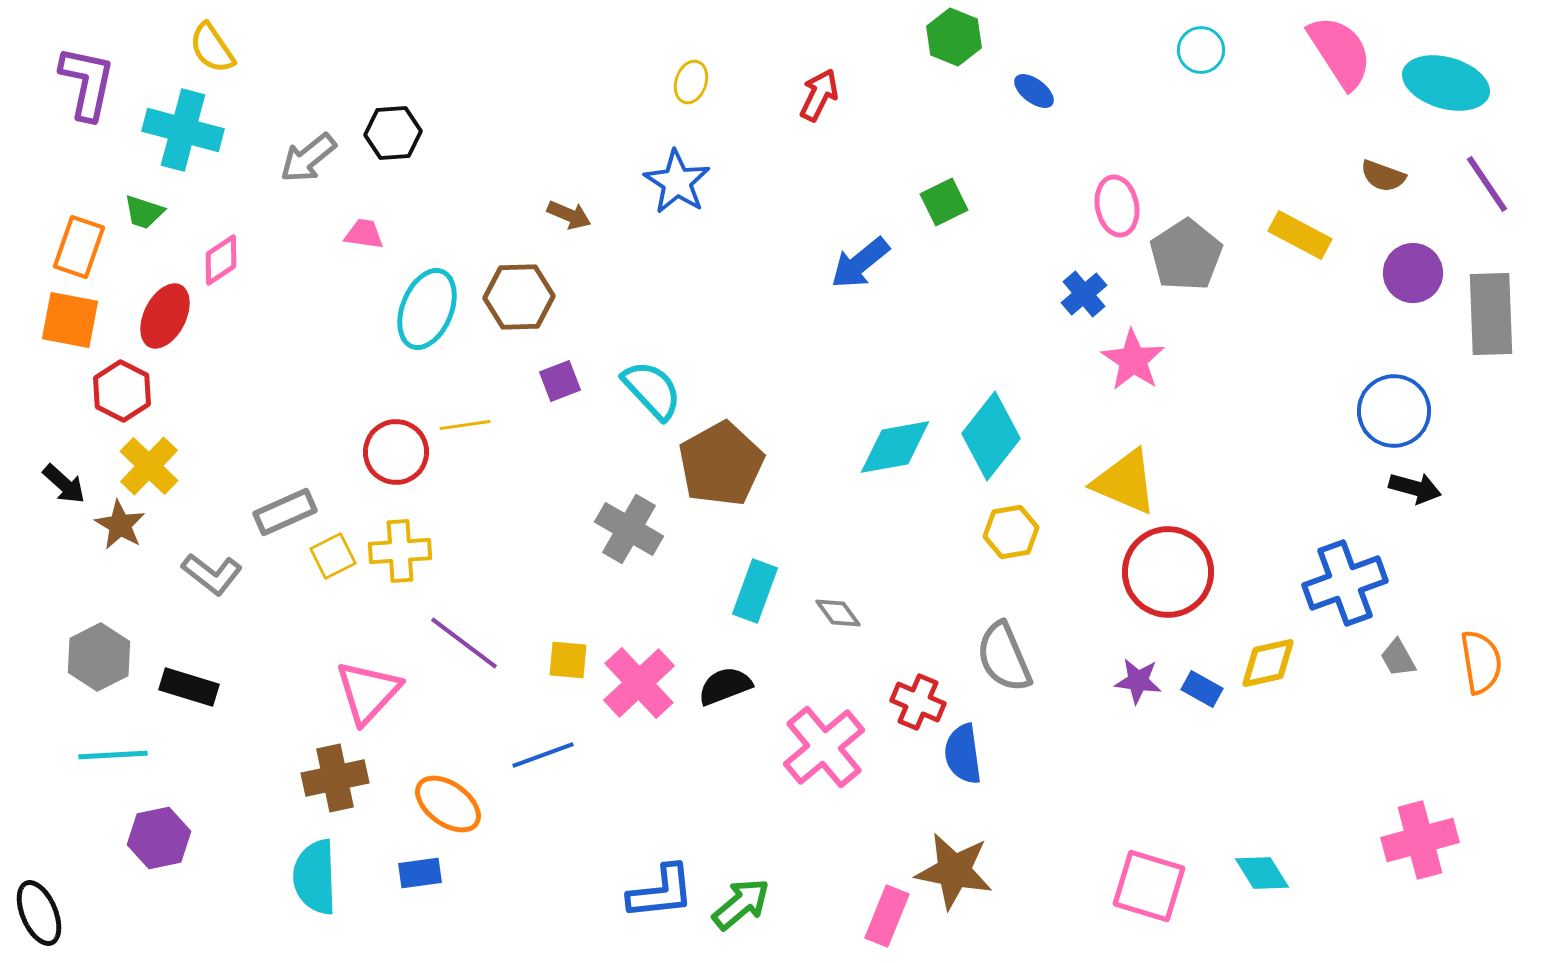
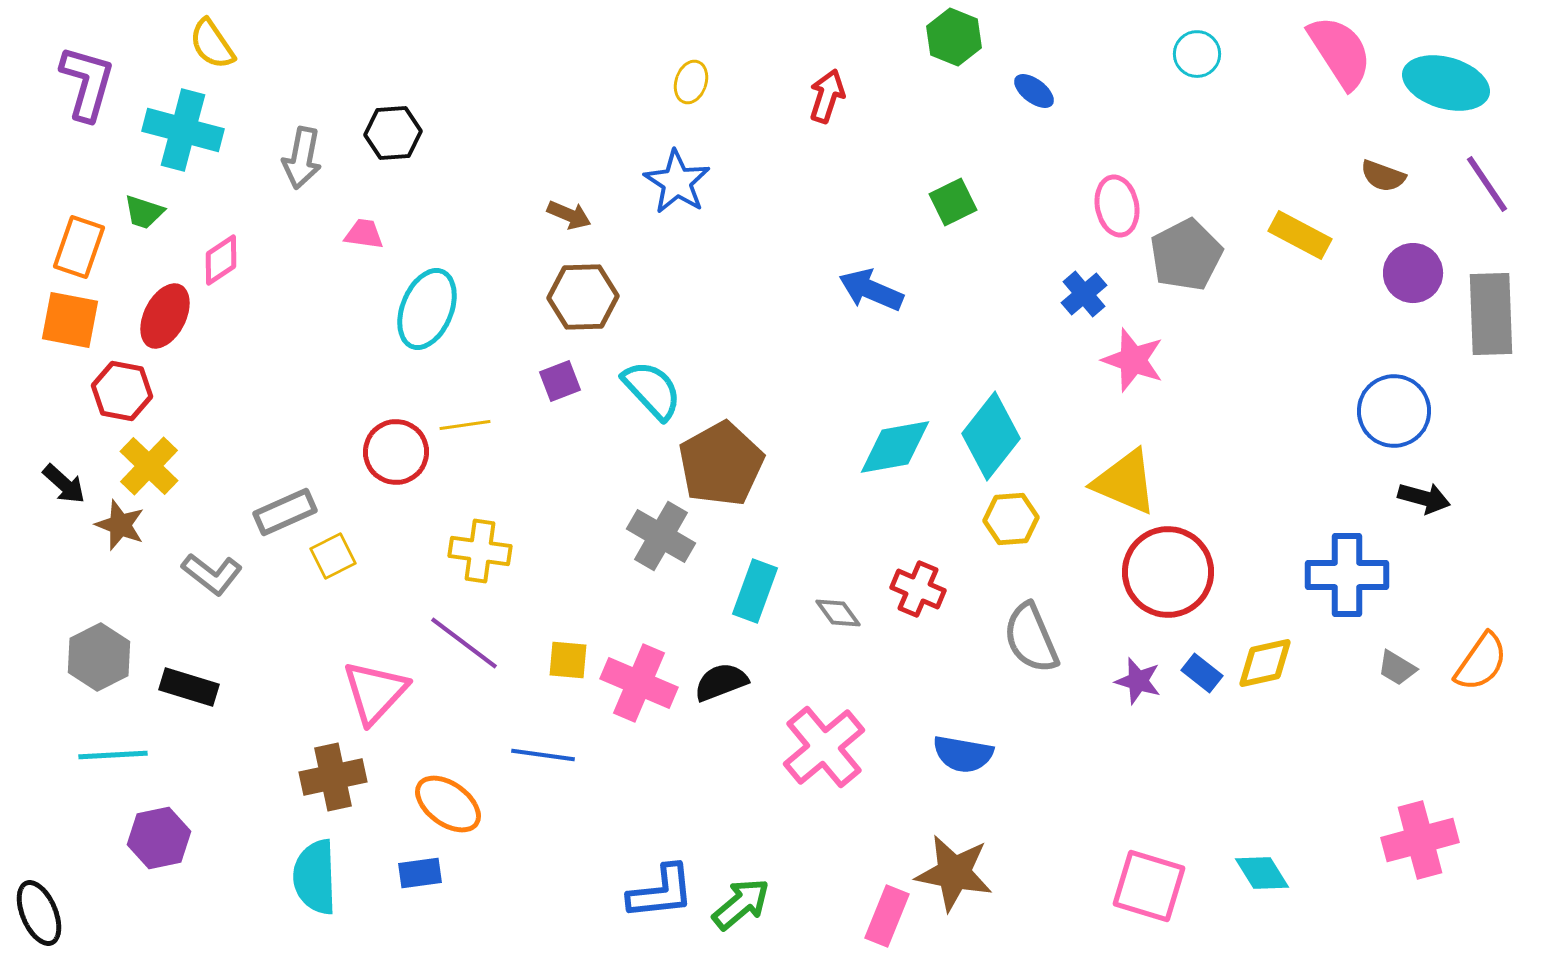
yellow semicircle at (212, 48): moved 4 px up
cyan circle at (1201, 50): moved 4 px left, 4 px down
purple L-shape at (87, 83): rotated 4 degrees clockwise
red arrow at (819, 95): moved 8 px right, 1 px down; rotated 8 degrees counterclockwise
gray arrow at (308, 158): moved 6 px left; rotated 40 degrees counterclockwise
green square at (944, 202): moved 9 px right
gray pentagon at (1186, 255): rotated 6 degrees clockwise
blue arrow at (860, 263): moved 11 px right, 27 px down; rotated 62 degrees clockwise
brown hexagon at (519, 297): moved 64 px right
pink star at (1133, 360): rotated 14 degrees counterclockwise
red hexagon at (122, 391): rotated 16 degrees counterclockwise
black arrow at (1415, 488): moved 9 px right, 10 px down
brown star at (120, 525): rotated 9 degrees counterclockwise
gray cross at (629, 529): moved 32 px right, 7 px down
yellow hexagon at (1011, 532): moved 13 px up; rotated 6 degrees clockwise
yellow cross at (400, 551): moved 80 px right; rotated 12 degrees clockwise
blue cross at (1345, 583): moved 2 px right, 8 px up; rotated 20 degrees clockwise
gray semicircle at (1004, 657): moved 27 px right, 19 px up
gray trapezoid at (1398, 658): moved 1 px left, 10 px down; rotated 30 degrees counterclockwise
orange semicircle at (1481, 662): rotated 44 degrees clockwise
yellow diamond at (1268, 663): moved 3 px left
purple star at (1138, 681): rotated 9 degrees clockwise
pink cross at (639, 683): rotated 24 degrees counterclockwise
black semicircle at (725, 686): moved 4 px left, 4 px up
blue rectangle at (1202, 689): moved 16 px up; rotated 9 degrees clockwise
pink triangle at (368, 692): moved 7 px right
red cross at (918, 702): moved 113 px up
blue semicircle at (963, 754): rotated 72 degrees counterclockwise
blue line at (543, 755): rotated 28 degrees clockwise
brown cross at (335, 778): moved 2 px left, 1 px up
brown star at (954, 871): moved 2 px down
